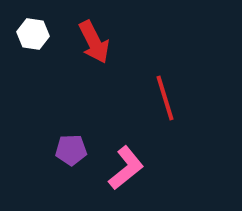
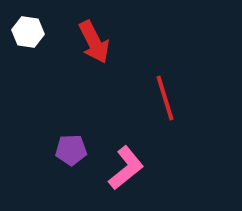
white hexagon: moved 5 px left, 2 px up
